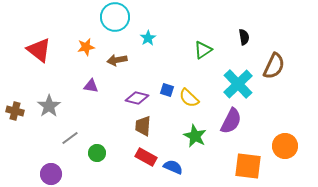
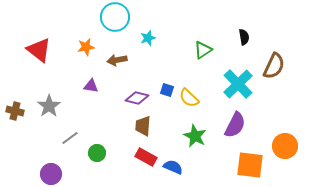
cyan star: rotated 14 degrees clockwise
purple semicircle: moved 4 px right, 4 px down
orange square: moved 2 px right, 1 px up
